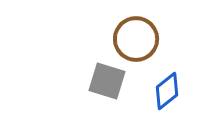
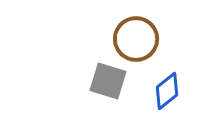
gray square: moved 1 px right
